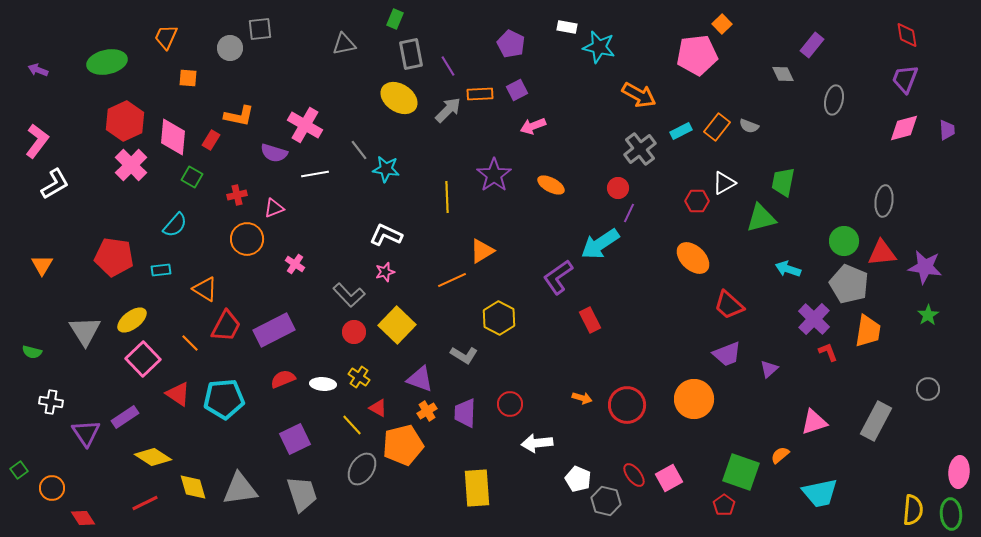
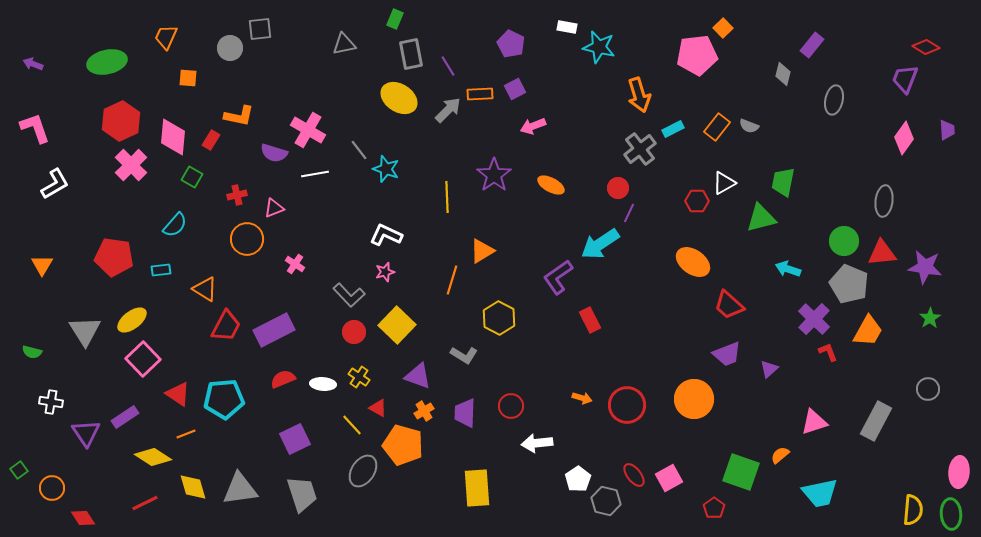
orange square at (722, 24): moved 1 px right, 4 px down
red diamond at (907, 35): moved 19 px right, 12 px down; rotated 48 degrees counterclockwise
purple arrow at (38, 70): moved 5 px left, 6 px up
gray diamond at (783, 74): rotated 40 degrees clockwise
purple square at (517, 90): moved 2 px left, 1 px up
orange arrow at (639, 95): rotated 44 degrees clockwise
red hexagon at (125, 121): moved 4 px left
pink cross at (305, 125): moved 3 px right, 5 px down
pink diamond at (904, 128): moved 10 px down; rotated 40 degrees counterclockwise
cyan rectangle at (681, 131): moved 8 px left, 2 px up
pink L-shape at (37, 141): moved 2 px left, 13 px up; rotated 56 degrees counterclockwise
cyan star at (386, 169): rotated 12 degrees clockwise
orange ellipse at (693, 258): moved 4 px down; rotated 8 degrees counterclockwise
orange line at (452, 280): rotated 48 degrees counterclockwise
green star at (928, 315): moved 2 px right, 3 px down
orange trapezoid at (868, 331): rotated 20 degrees clockwise
orange line at (190, 343): moved 4 px left, 91 px down; rotated 66 degrees counterclockwise
purple triangle at (420, 379): moved 2 px left, 3 px up
red circle at (510, 404): moved 1 px right, 2 px down
orange cross at (427, 411): moved 3 px left
orange pentagon at (403, 445): rotated 30 degrees clockwise
gray ellipse at (362, 469): moved 1 px right, 2 px down
white pentagon at (578, 479): rotated 15 degrees clockwise
red pentagon at (724, 505): moved 10 px left, 3 px down
